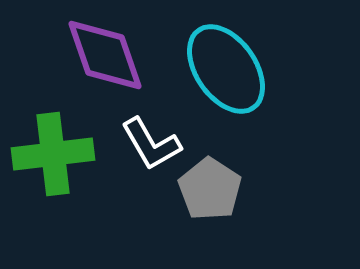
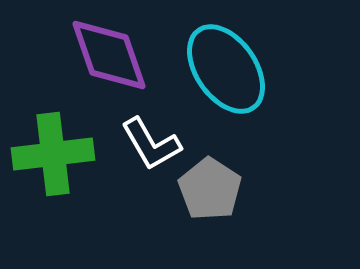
purple diamond: moved 4 px right
